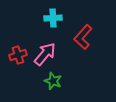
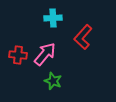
red cross: rotated 24 degrees clockwise
